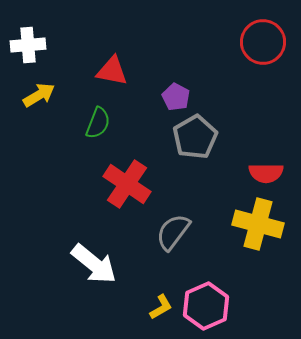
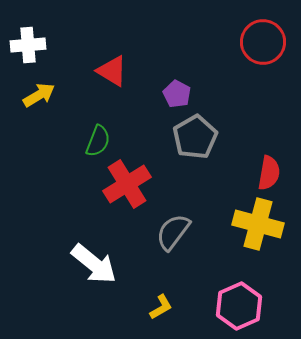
red triangle: rotated 20 degrees clockwise
purple pentagon: moved 1 px right, 3 px up
green semicircle: moved 18 px down
red semicircle: moved 3 px right; rotated 80 degrees counterclockwise
red cross: rotated 24 degrees clockwise
pink hexagon: moved 33 px right
